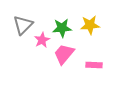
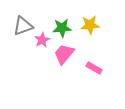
gray triangle: moved 1 px down; rotated 25 degrees clockwise
pink rectangle: moved 3 px down; rotated 28 degrees clockwise
